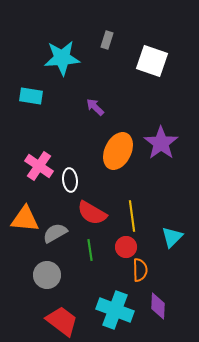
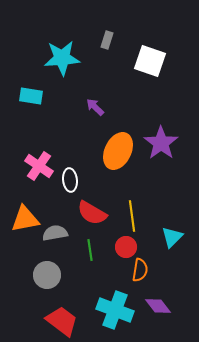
white square: moved 2 px left
orange triangle: rotated 16 degrees counterclockwise
gray semicircle: rotated 20 degrees clockwise
orange semicircle: rotated 10 degrees clockwise
purple diamond: rotated 40 degrees counterclockwise
